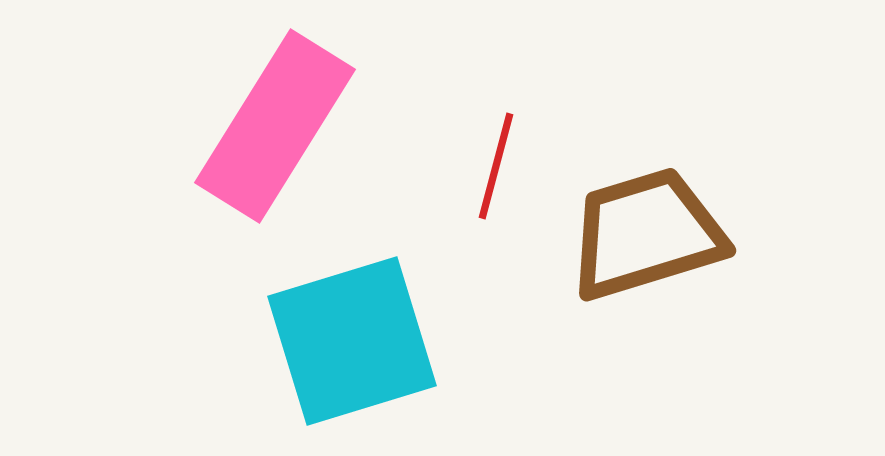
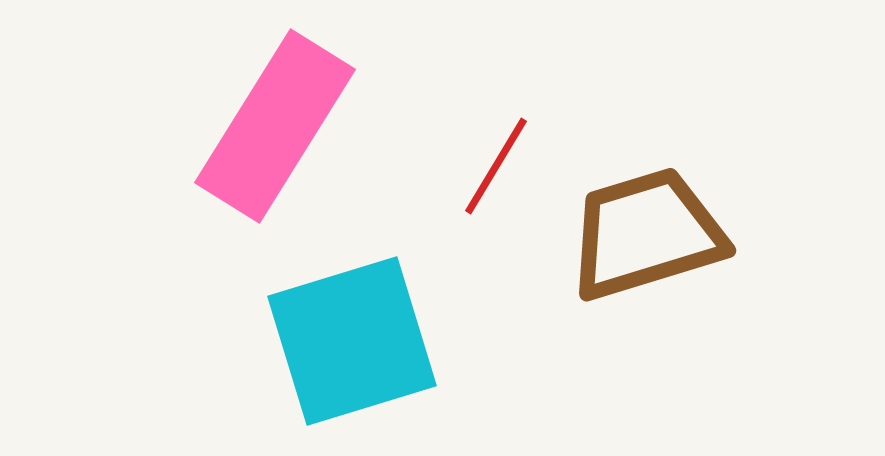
red line: rotated 16 degrees clockwise
